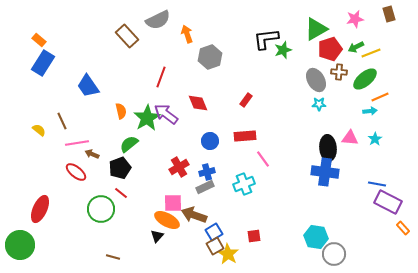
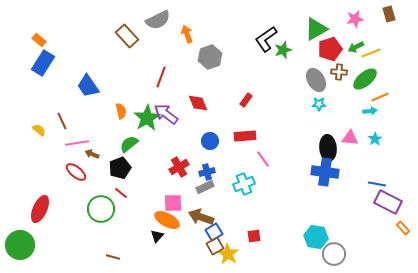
black L-shape at (266, 39): rotated 28 degrees counterclockwise
brown arrow at (194, 215): moved 7 px right, 2 px down
